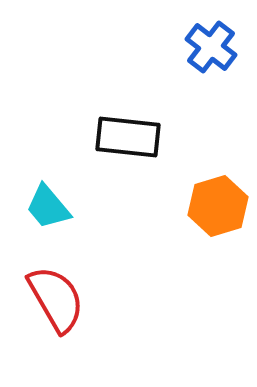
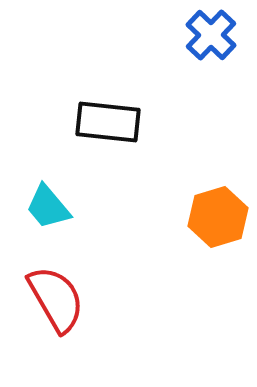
blue cross: moved 12 px up; rotated 6 degrees clockwise
black rectangle: moved 20 px left, 15 px up
orange hexagon: moved 11 px down
